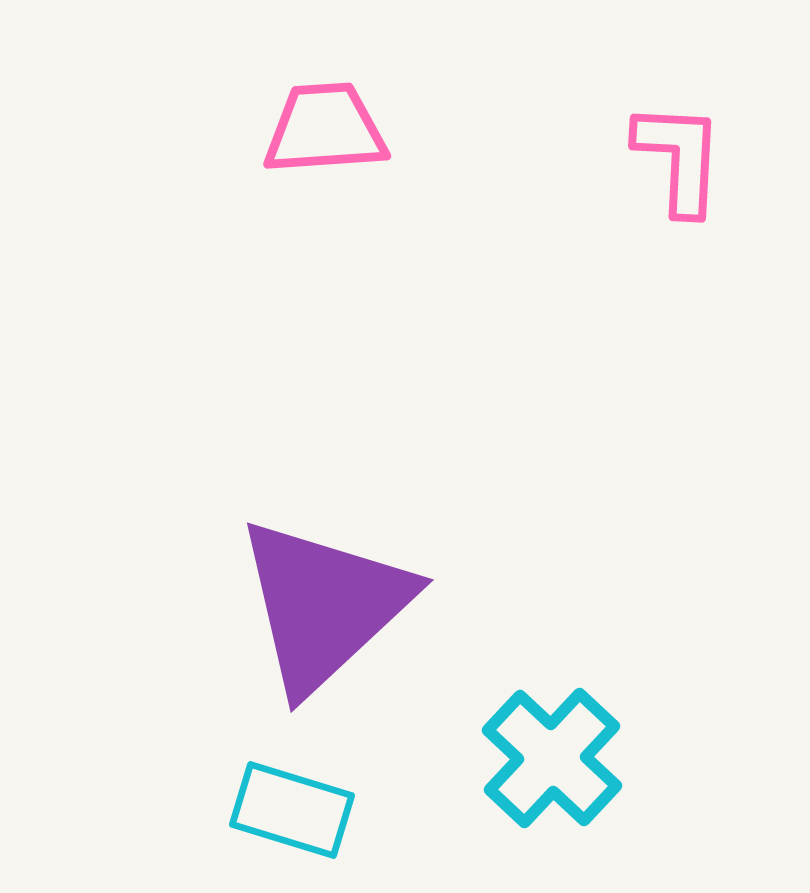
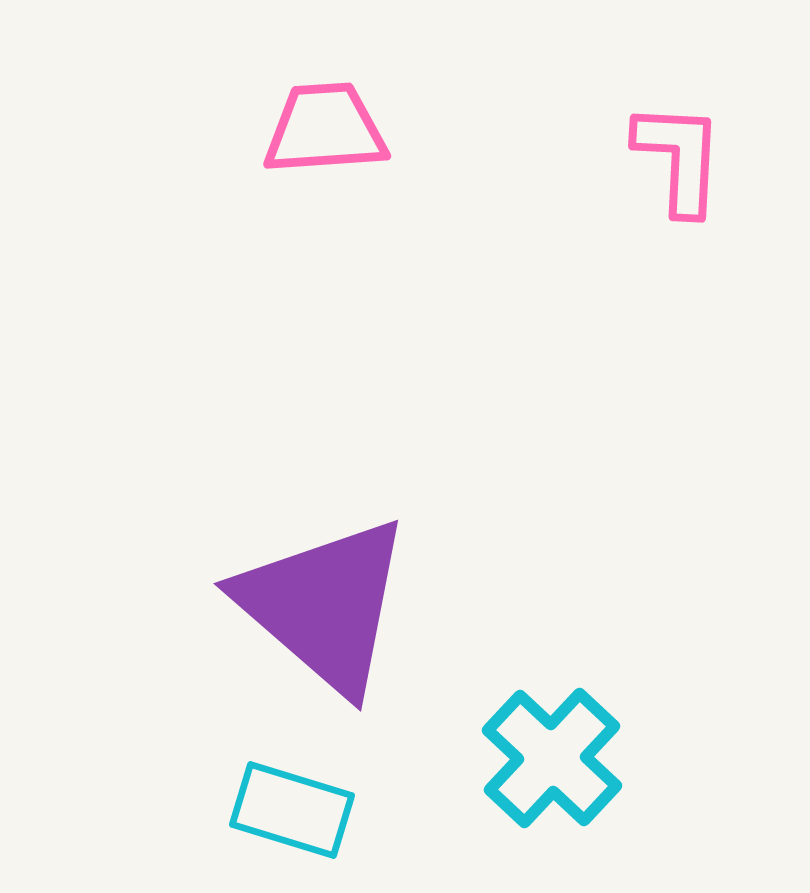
purple triangle: rotated 36 degrees counterclockwise
